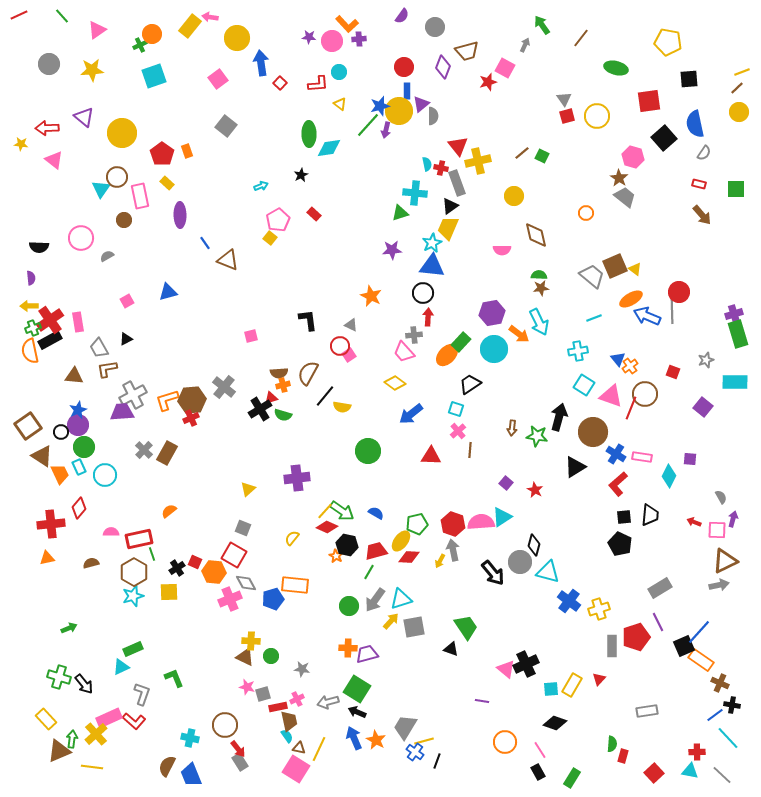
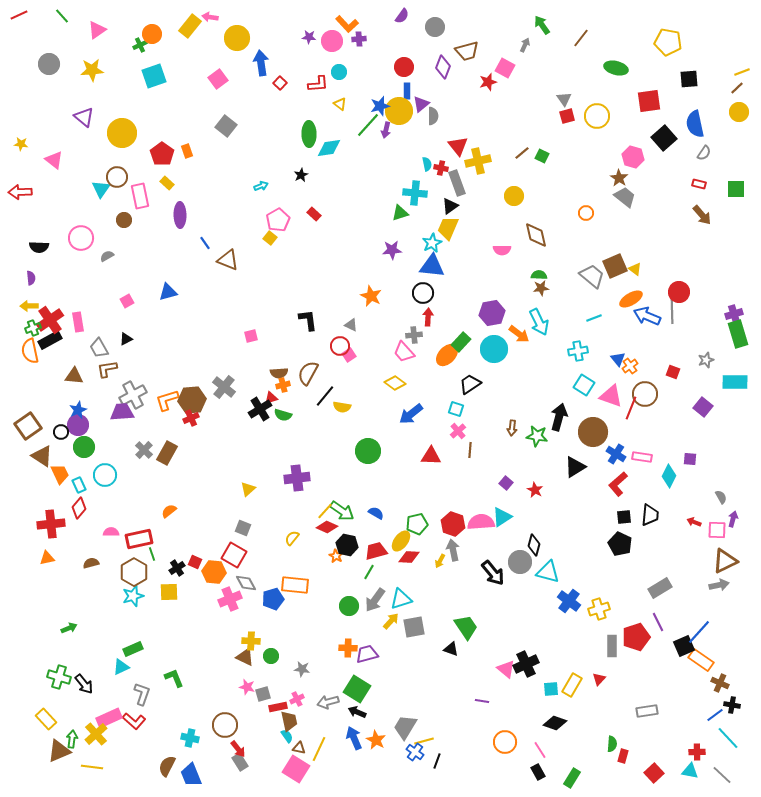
red arrow at (47, 128): moved 27 px left, 64 px down
cyan rectangle at (79, 467): moved 18 px down
